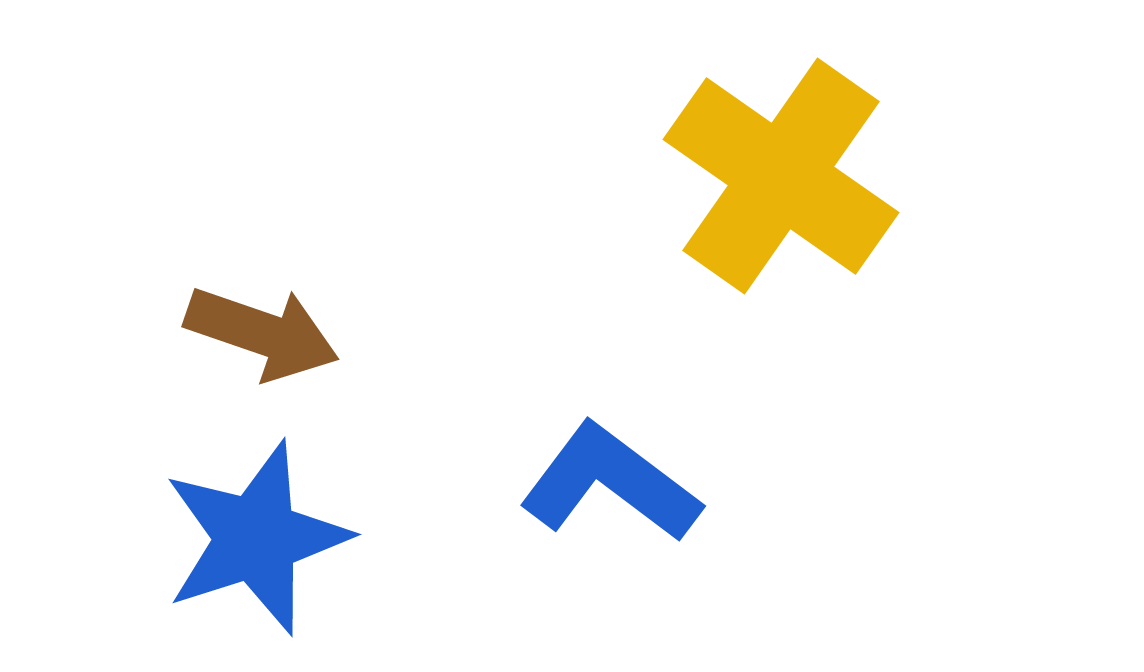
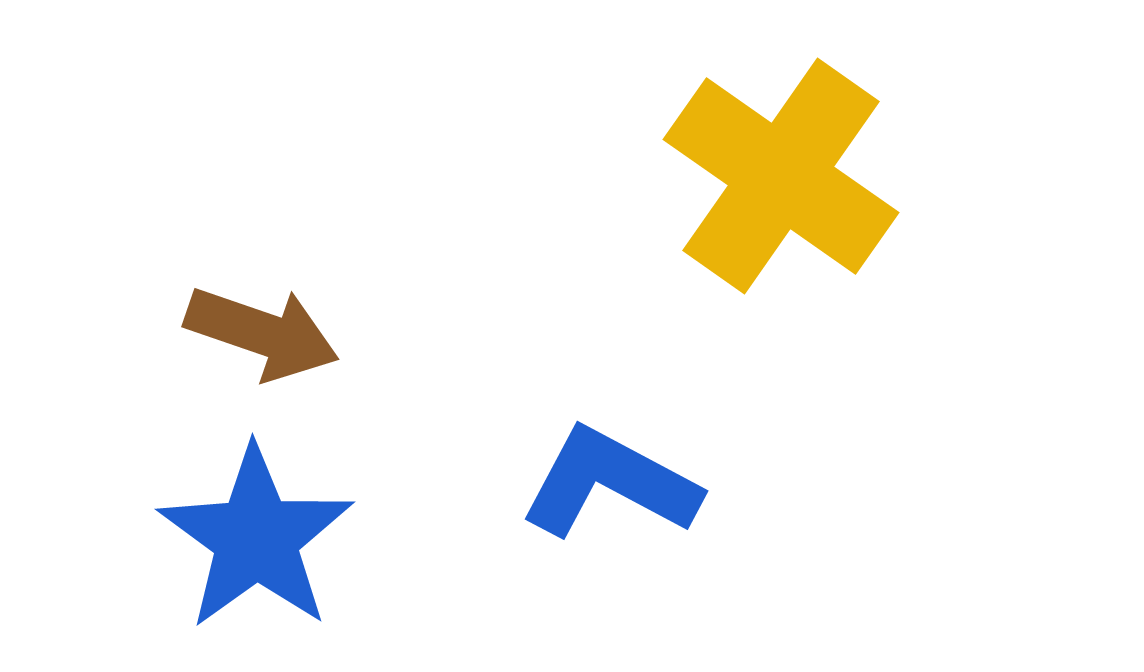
blue L-shape: rotated 9 degrees counterclockwise
blue star: rotated 18 degrees counterclockwise
